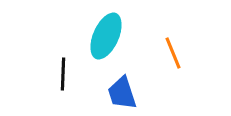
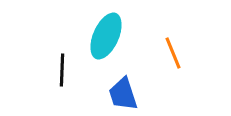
black line: moved 1 px left, 4 px up
blue trapezoid: moved 1 px right, 1 px down
